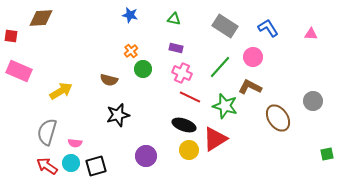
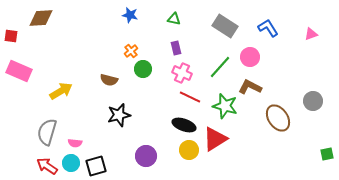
pink triangle: rotated 24 degrees counterclockwise
purple rectangle: rotated 64 degrees clockwise
pink circle: moved 3 px left
black star: moved 1 px right
